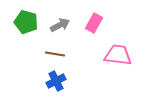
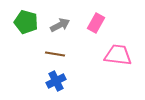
pink rectangle: moved 2 px right
